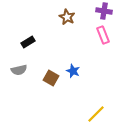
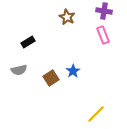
blue star: rotated 16 degrees clockwise
brown square: rotated 28 degrees clockwise
